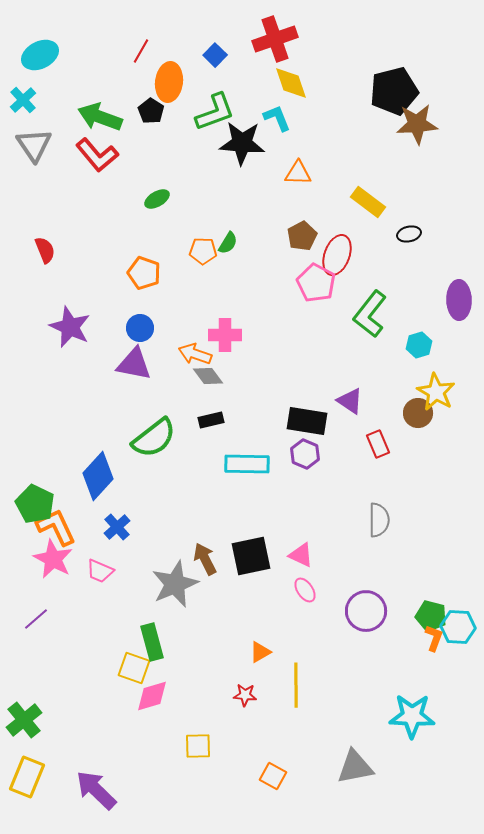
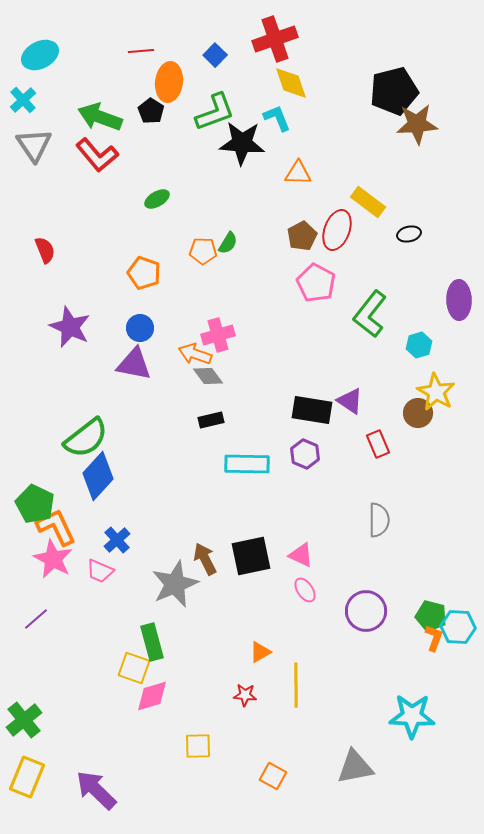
red line at (141, 51): rotated 55 degrees clockwise
red ellipse at (337, 255): moved 25 px up
pink cross at (225, 335): moved 7 px left; rotated 16 degrees counterclockwise
black rectangle at (307, 421): moved 5 px right, 11 px up
green semicircle at (154, 438): moved 68 px left
blue cross at (117, 527): moved 13 px down
